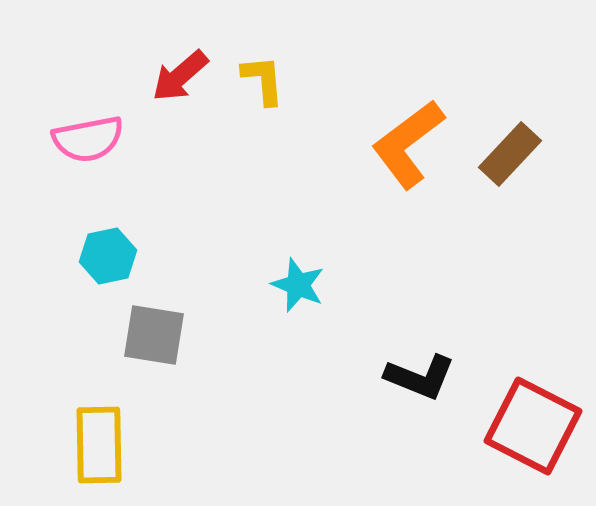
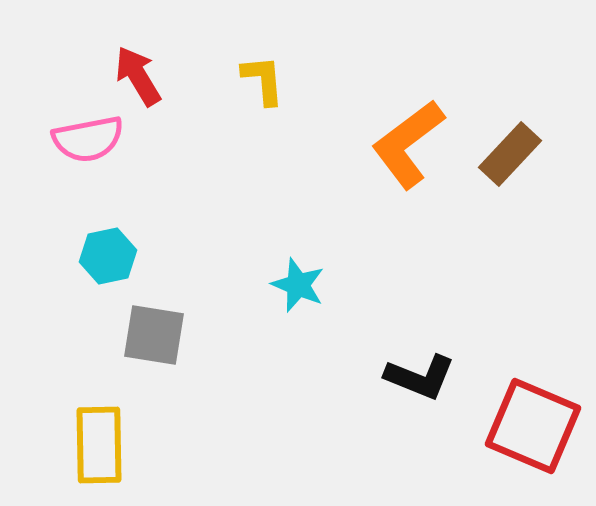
red arrow: moved 42 px left; rotated 100 degrees clockwise
red square: rotated 4 degrees counterclockwise
